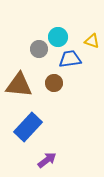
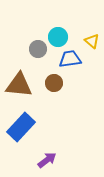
yellow triangle: rotated 21 degrees clockwise
gray circle: moved 1 px left
blue rectangle: moved 7 px left
